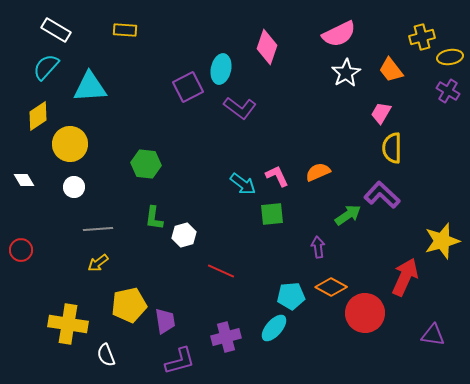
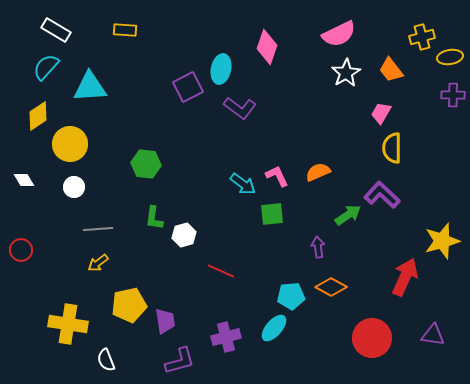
purple cross at (448, 91): moved 5 px right, 4 px down; rotated 30 degrees counterclockwise
red circle at (365, 313): moved 7 px right, 25 px down
white semicircle at (106, 355): moved 5 px down
